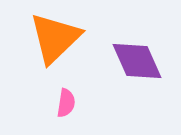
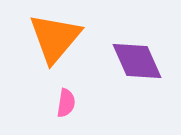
orange triangle: rotated 6 degrees counterclockwise
